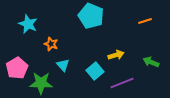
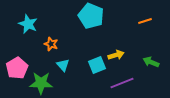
cyan square: moved 2 px right, 6 px up; rotated 18 degrees clockwise
